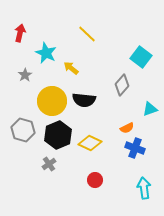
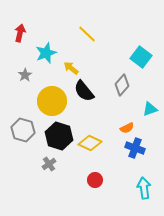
cyan star: rotated 25 degrees clockwise
black semicircle: moved 9 px up; rotated 45 degrees clockwise
black hexagon: moved 1 px right, 1 px down; rotated 20 degrees counterclockwise
